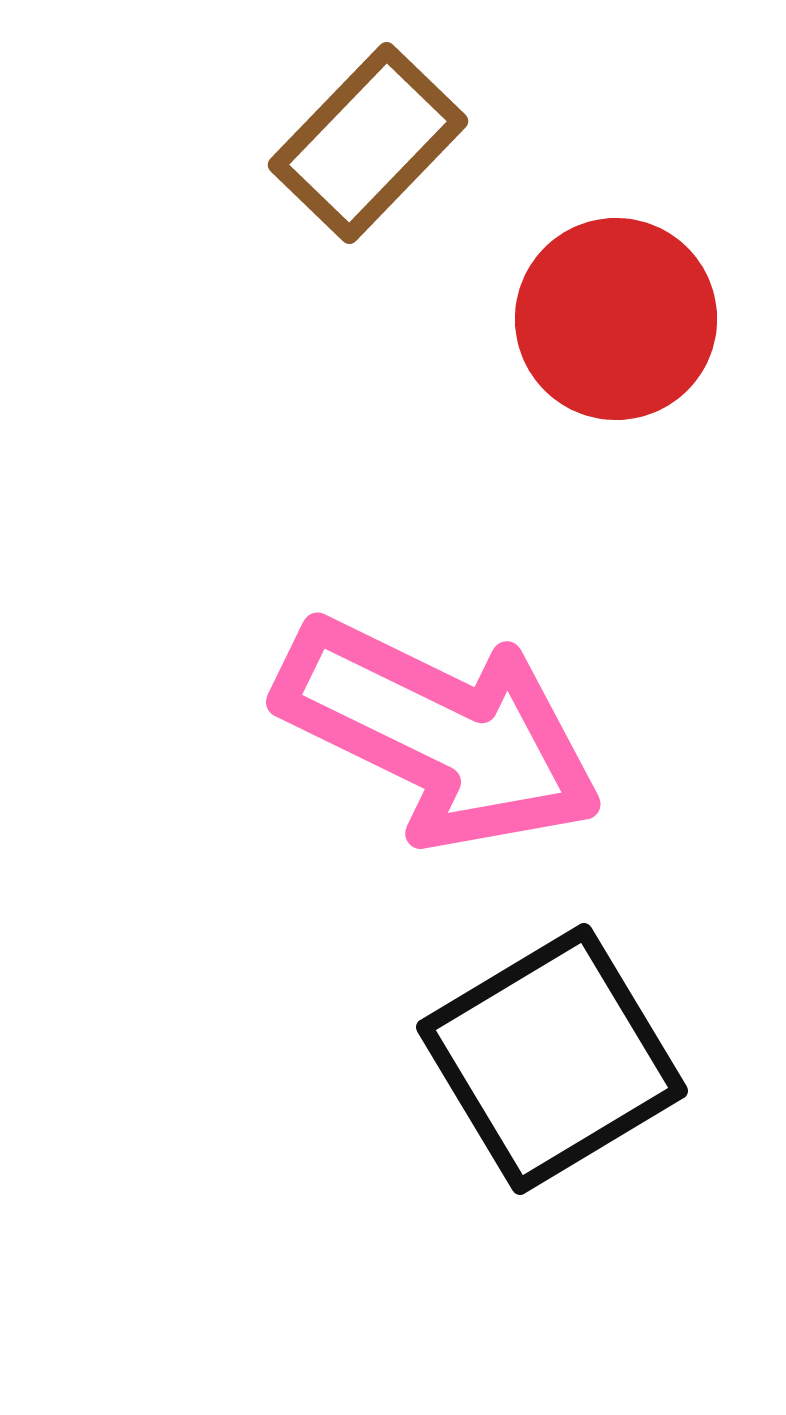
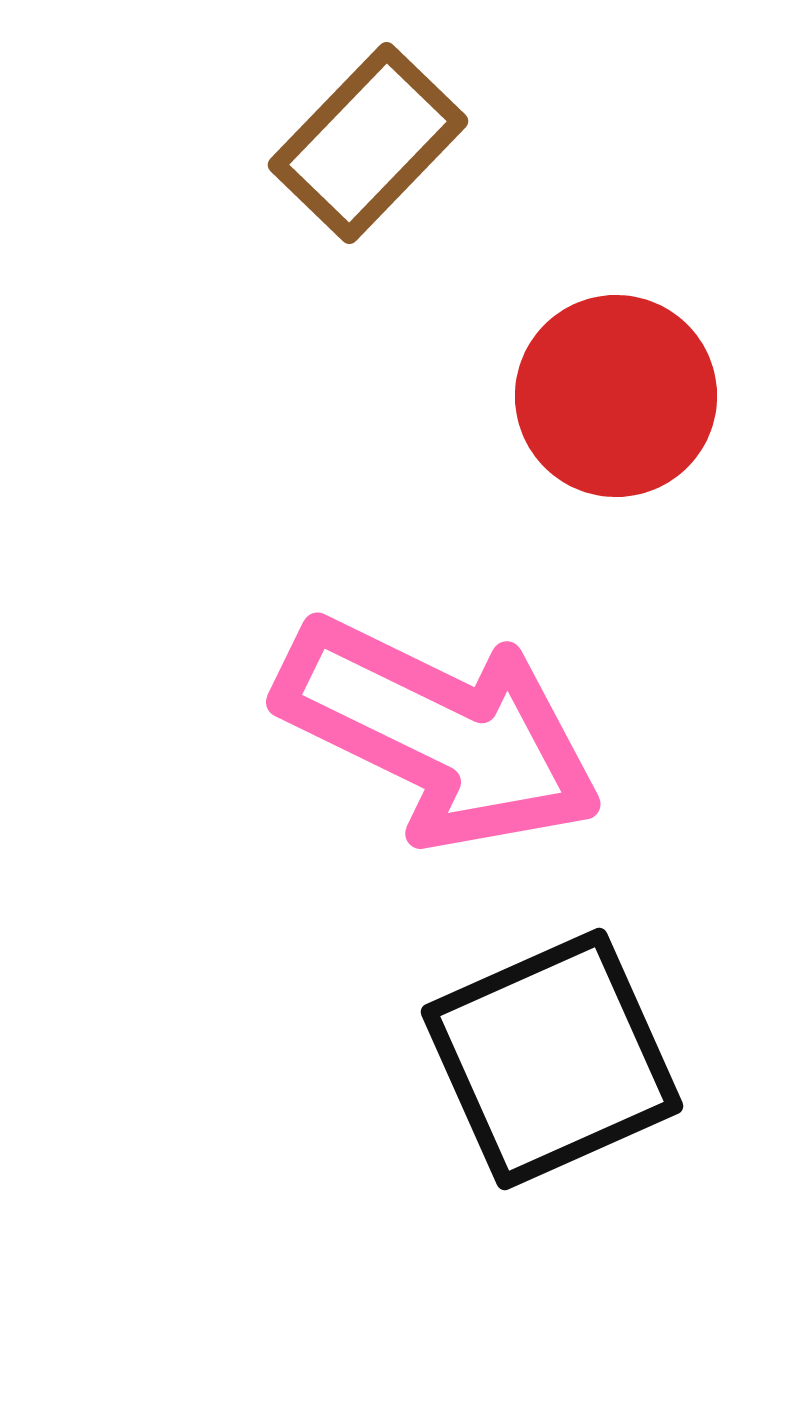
red circle: moved 77 px down
black square: rotated 7 degrees clockwise
